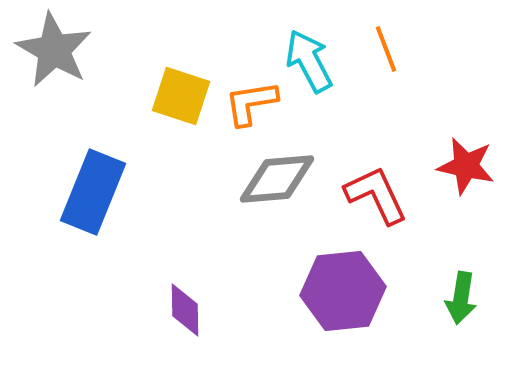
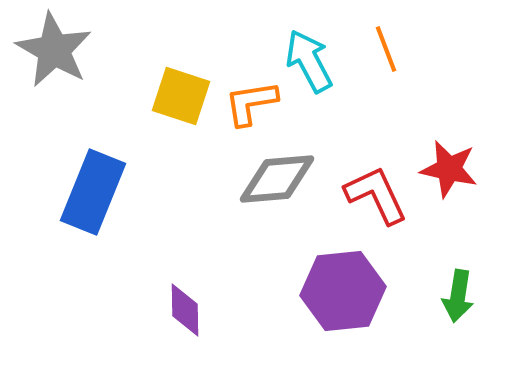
red star: moved 17 px left, 3 px down
green arrow: moved 3 px left, 2 px up
